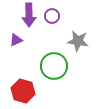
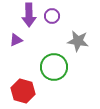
green circle: moved 1 px down
